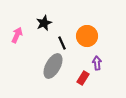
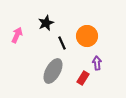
black star: moved 2 px right
gray ellipse: moved 5 px down
